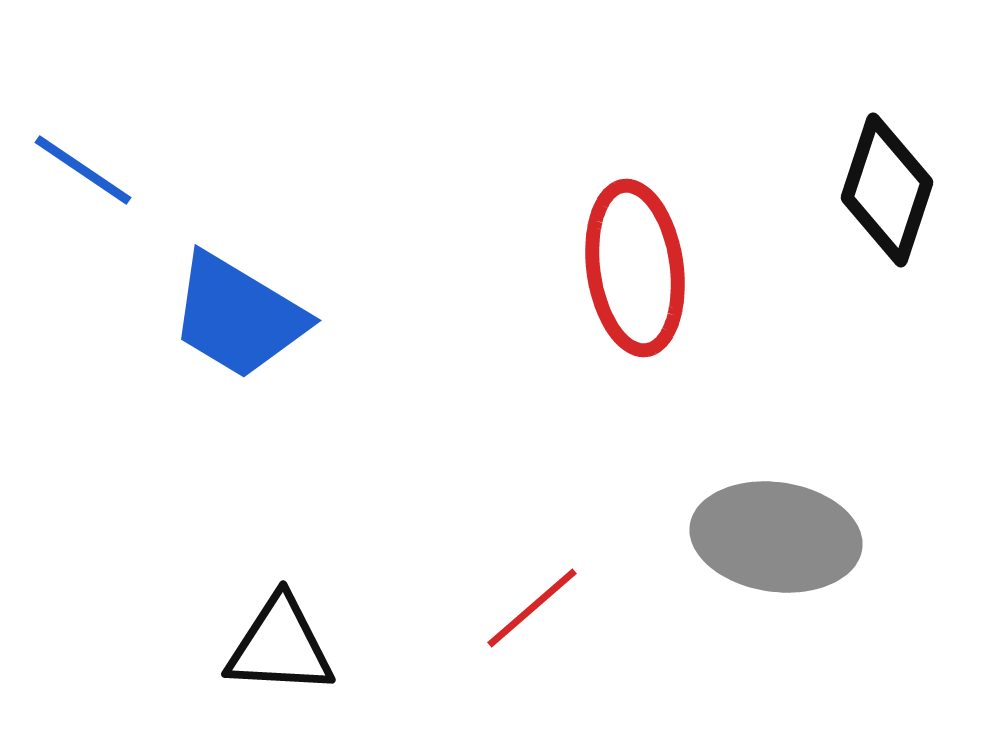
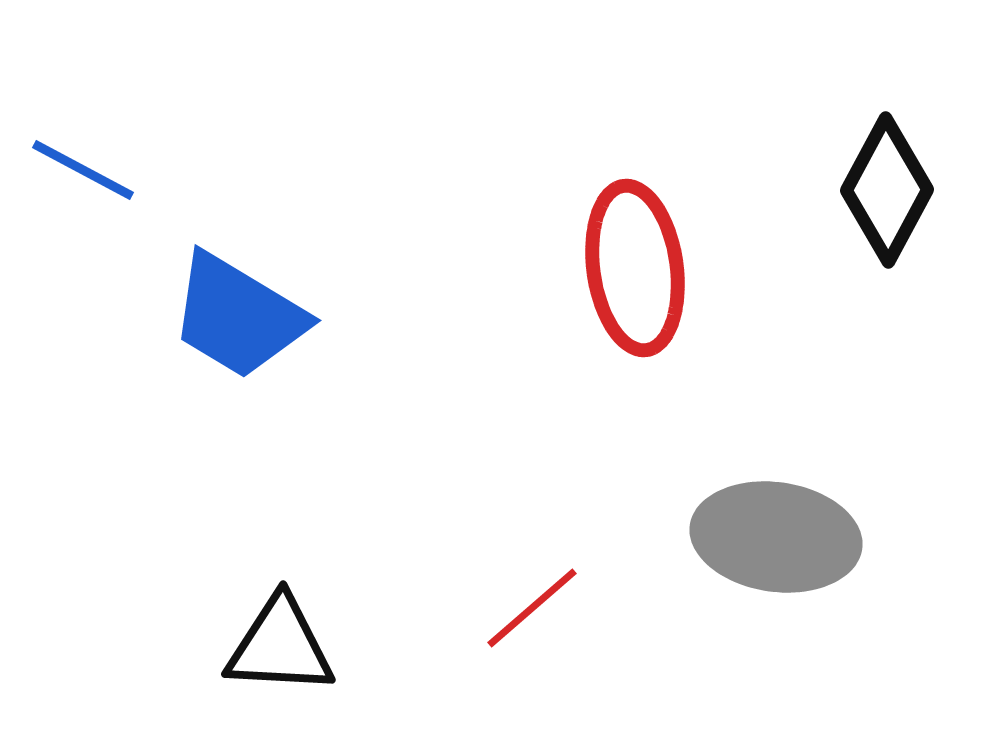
blue line: rotated 6 degrees counterclockwise
black diamond: rotated 10 degrees clockwise
